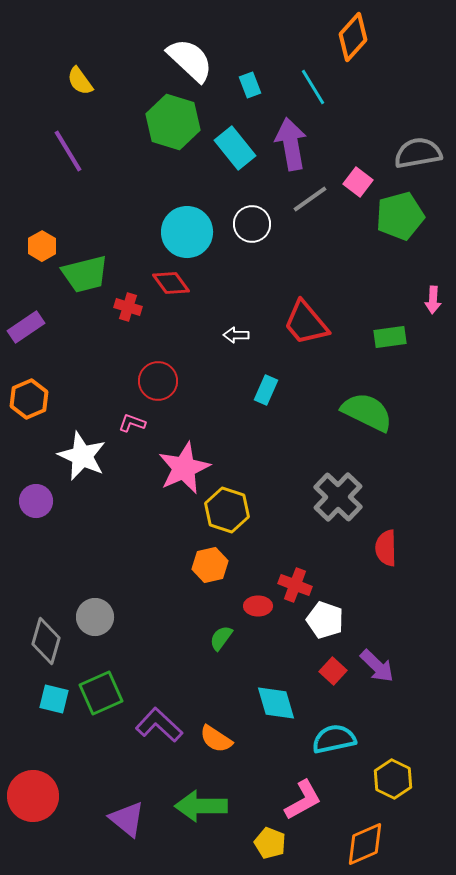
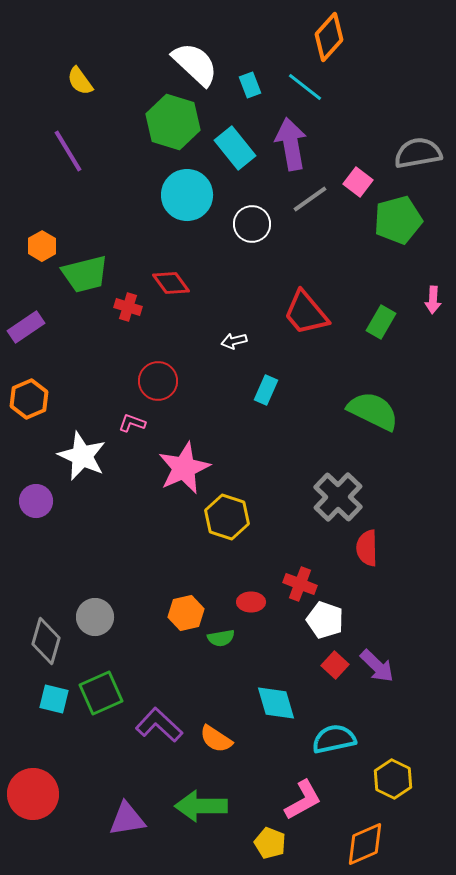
orange diamond at (353, 37): moved 24 px left
white semicircle at (190, 60): moved 5 px right, 4 px down
cyan line at (313, 87): moved 8 px left; rotated 21 degrees counterclockwise
green pentagon at (400, 216): moved 2 px left, 4 px down
cyan circle at (187, 232): moved 37 px up
red trapezoid at (306, 323): moved 10 px up
white arrow at (236, 335): moved 2 px left, 6 px down; rotated 15 degrees counterclockwise
green rectangle at (390, 337): moved 9 px left, 15 px up; rotated 52 degrees counterclockwise
green semicircle at (367, 412): moved 6 px right, 1 px up
yellow hexagon at (227, 510): moved 7 px down
red semicircle at (386, 548): moved 19 px left
orange hexagon at (210, 565): moved 24 px left, 48 px down
red cross at (295, 585): moved 5 px right, 1 px up
red ellipse at (258, 606): moved 7 px left, 4 px up
green semicircle at (221, 638): rotated 136 degrees counterclockwise
red square at (333, 671): moved 2 px right, 6 px up
red circle at (33, 796): moved 2 px up
purple triangle at (127, 819): rotated 48 degrees counterclockwise
